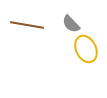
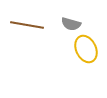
gray semicircle: rotated 30 degrees counterclockwise
